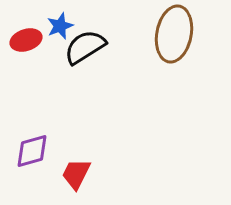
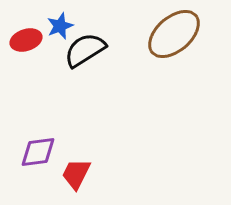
brown ellipse: rotated 38 degrees clockwise
black semicircle: moved 3 px down
purple diamond: moved 6 px right, 1 px down; rotated 9 degrees clockwise
